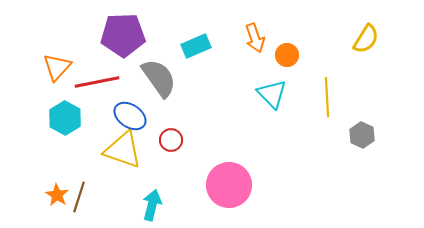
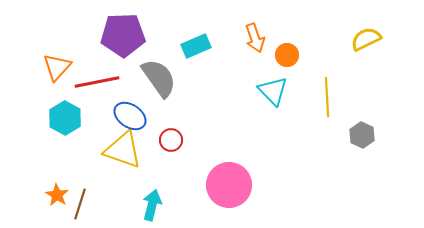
yellow semicircle: rotated 148 degrees counterclockwise
cyan triangle: moved 1 px right, 3 px up
brown line: moved 1 px right, 7 px down
